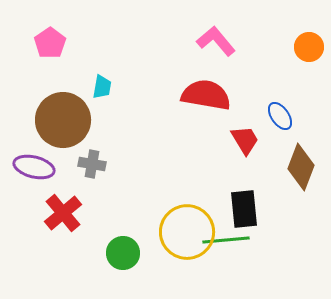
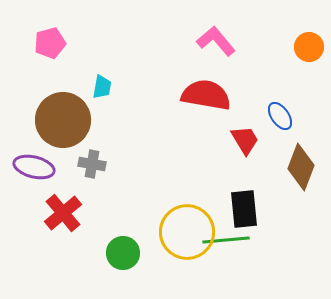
pink pentagon: rotated 20 degrees clockwise
